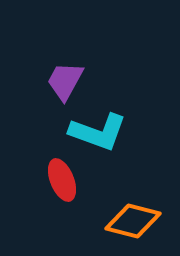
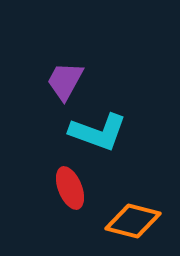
red ellipse: moved 8 px right, 8 px down
